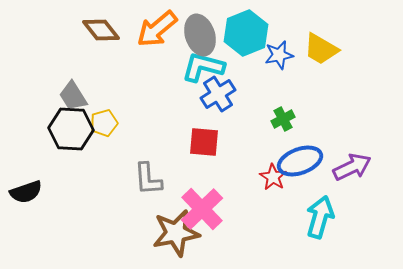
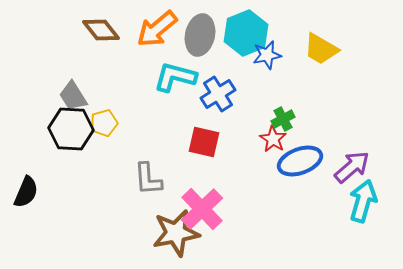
gray ellipse: rotated 30 degrees clockwise
blue star: moved 12 px left
cyan L-shape: moved 28 px left, 10 px down
red square: rotated 8 degrees clockwise
purple arrow: rotated 15 degrees counterclockwise
red star: moved 38 px up
black semicircle: rotated 48 degrees counterclockwise
cyan arrow: moved 43 px right, 16 px up
